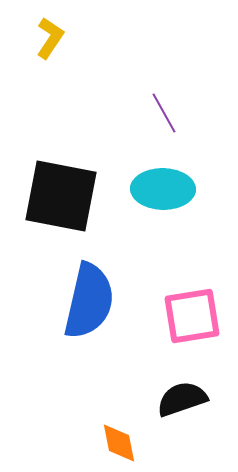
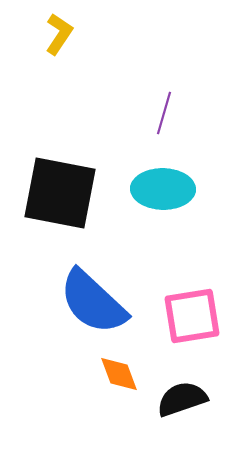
yellow L-shape: moved 9 px right, 4 px up
purple line: rotated 45 degrees clockwise
black square: moved 1 px left, 3 px up
blue semicircle: moved 4 px right, 1 px down; rotated 120 degrees clockwise
orange diamond: moved 69 px up; rotated 9 degrees counterclockwise
